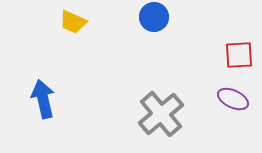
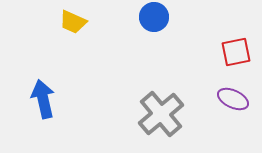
red square: moved 3 px left, 3 px up; rotated 8 degrees counterclockwise
